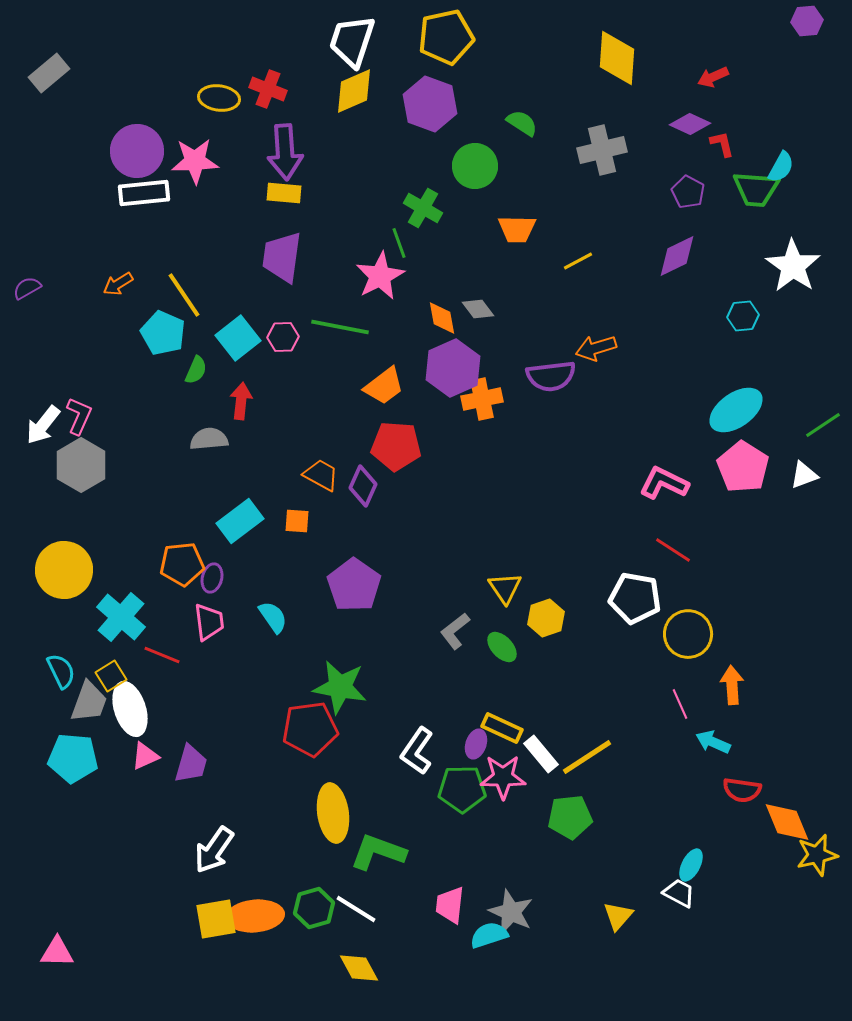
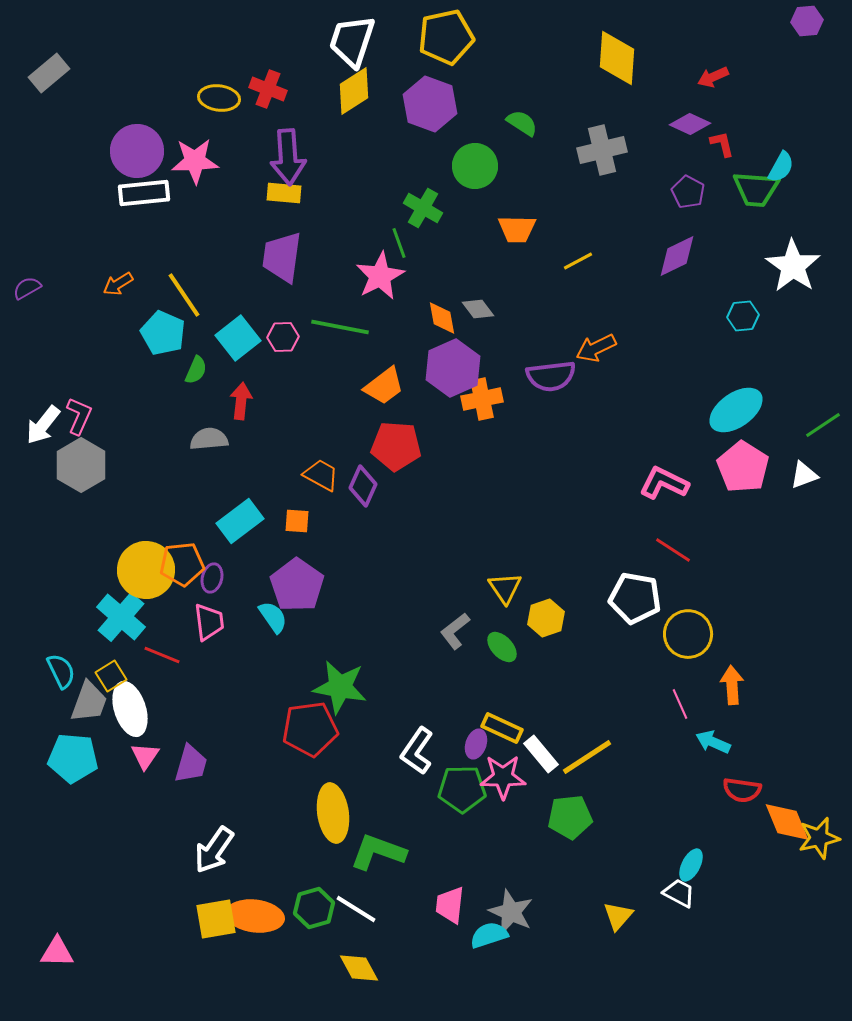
yellow diamond at (354, 91): rotated 9 degrees counterclockwise
purple arrow at (285, 152): moved 3 px right, 5 px down
orange arrow at (596, 348): rotated 9 degrees counterclockwise
yellow circle at (64, 570): moved 82 px right
purple pentagon at (354, 585): moved 57 px left
pink triangle at (145, 756): rotated 32 degrees counterclockwise
yellow star at (817, 855): moved 2 px right, 17 px up
orange ellipse at (255, 916): rotated 12 degrees clockwise
